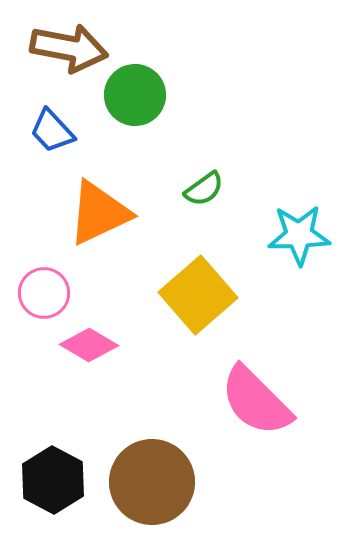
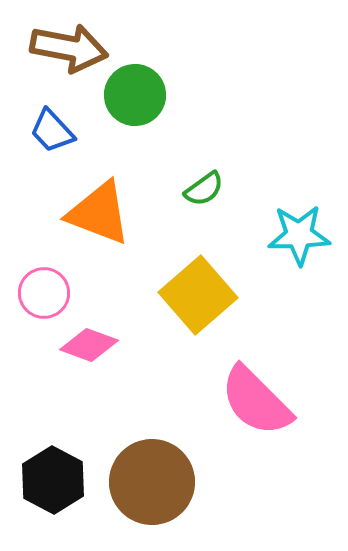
orange triangle: rotated 46 degrees clockwise
pink diamond: rotated 10 degrees counterclockwise
